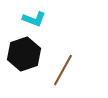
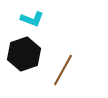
cyan L-shape: moved 2 px left
